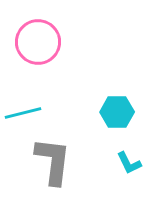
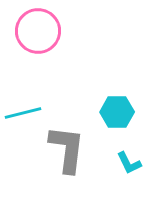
pink circle: moved 11 px up
gray L-shape: moved 14 px right, 12 px up
